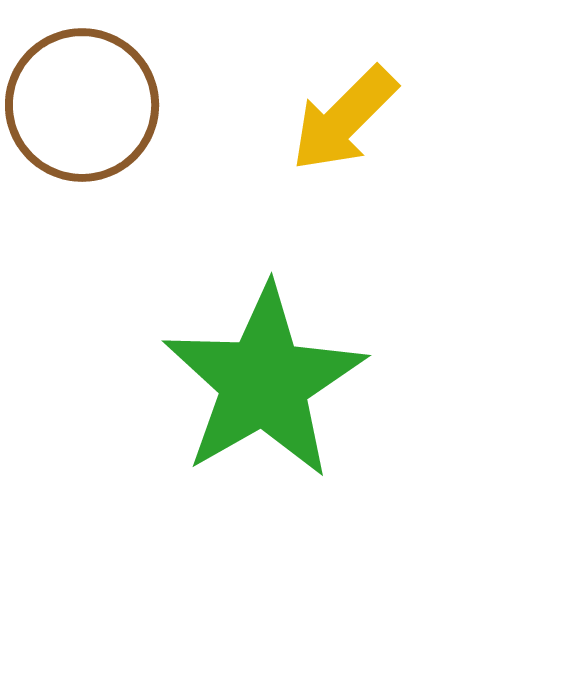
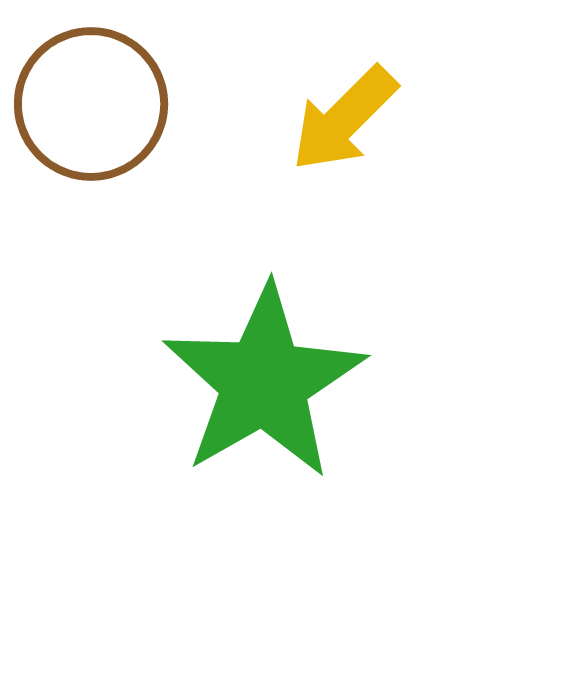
brown circle: moved 9 px right, 1 px up
